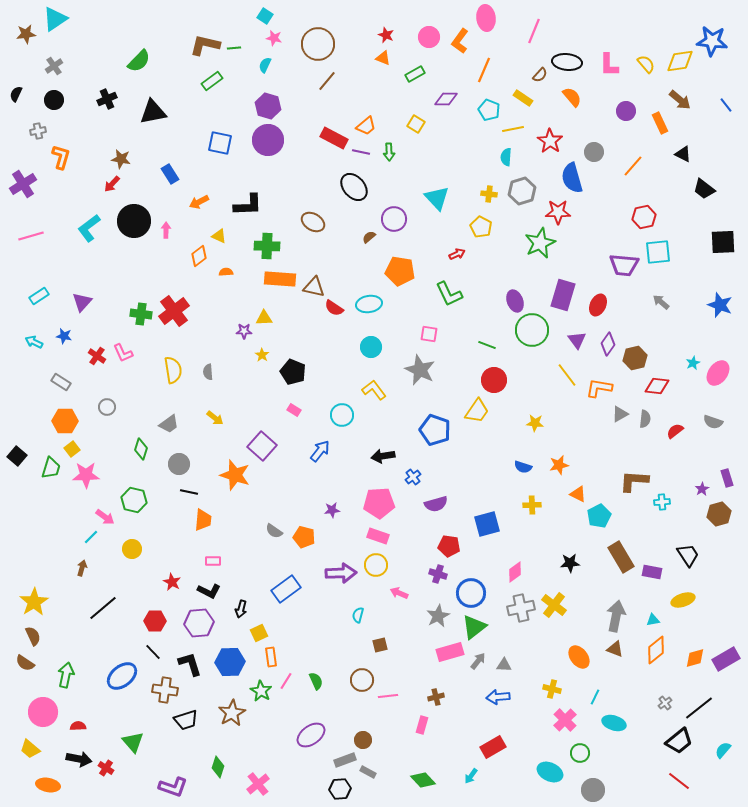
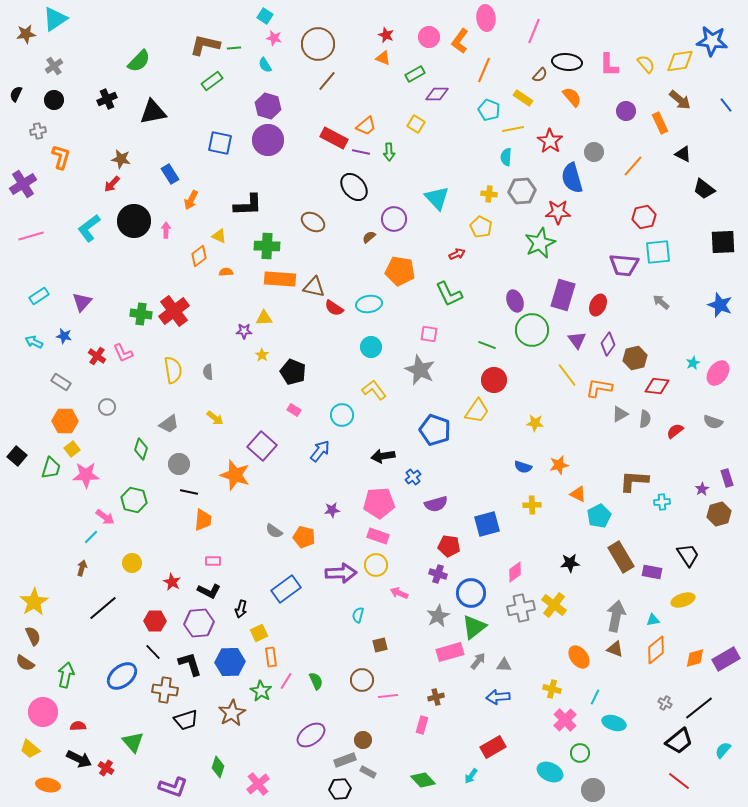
cyan semicircle at (265, 65): rotated 56 degrees counterclockwise
purple diamond at (446, 99): moved 9 px left, 5 px up
gray hexagon at (522, 191): rotated 12 degrees clockwise
orange arrow at (199, 202): moved 8 px left, 2 px up; rotated 36 degrees counterclockwise
yellow circle at (132, 549): moved 14 px down
gray cross at (665, 703): rotated 24 degrees counterclockwise
black arrow at (79, 759): rotated 15 degrees clockwise
